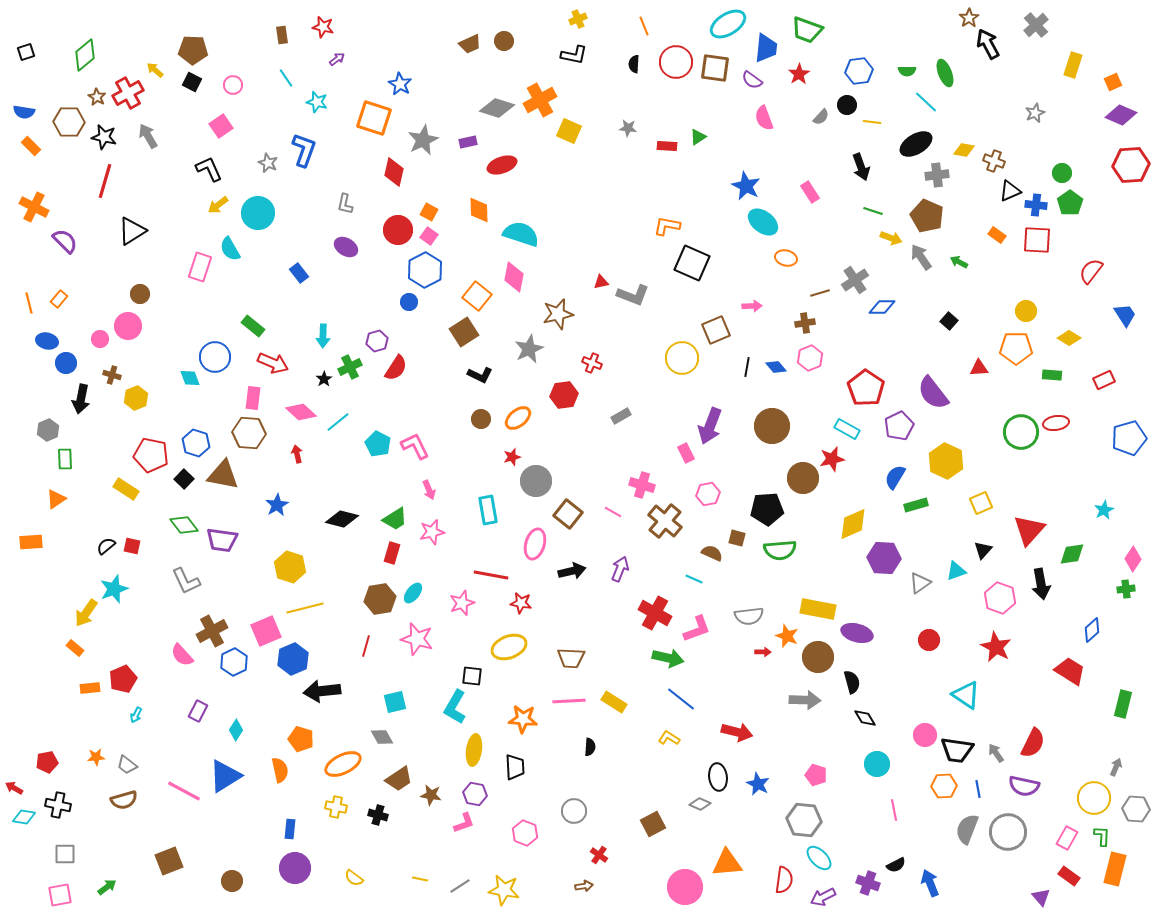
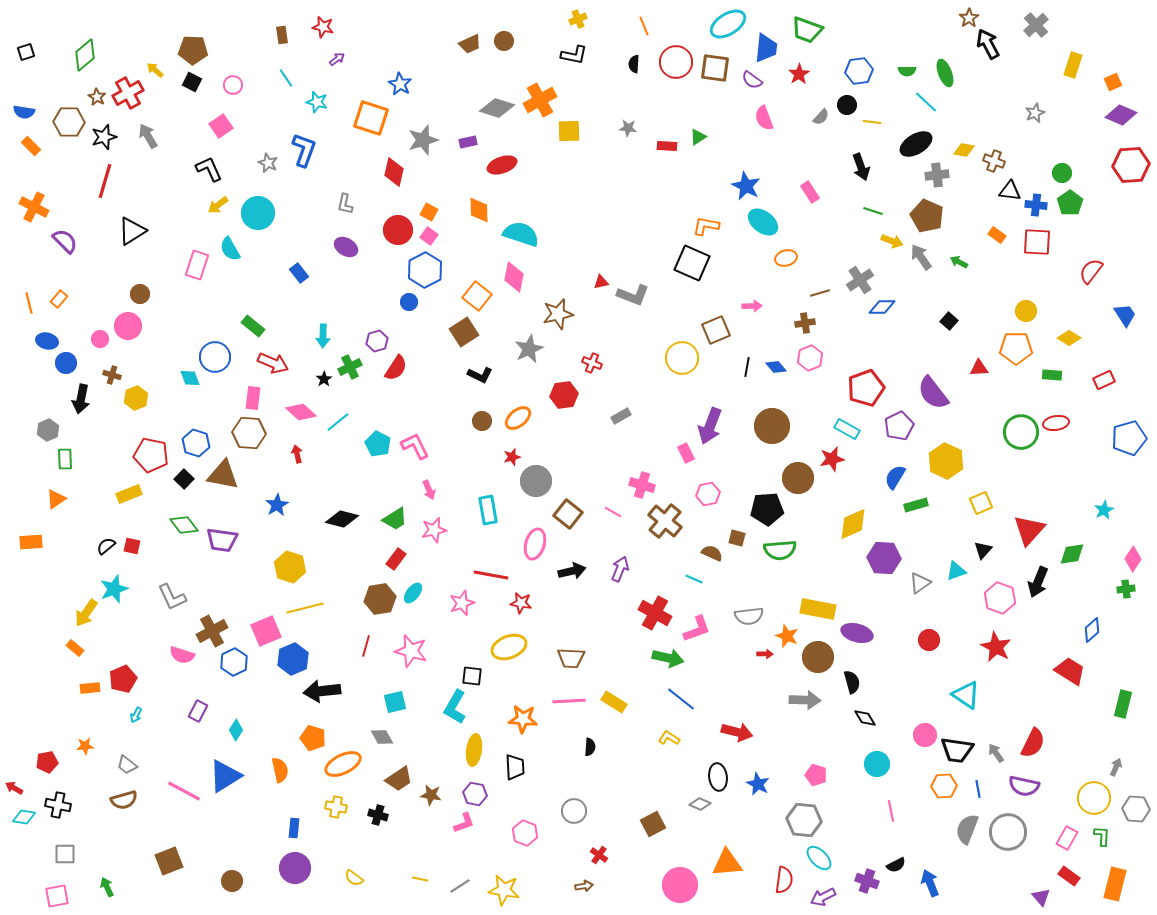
orange square at (374, 118): moved 3 px left
yellow square at (569, 131): rotated 25 degrees counterclockwise
black star at (104, 137): rotated 30 degrees counterclockwise
gray star at (423, 140): rotated 8 degrees clockwise
black triangle at (1010, 191): rotated 30 degrees clockwise
orange L-shape at (667, 226): moved 39 px right
yellow arrow at (891, 238): moved 1 px right, 3 px down
red square at (1037, 240): moved 2 px down
orange ellipse at (786, 258): rotated 30 degrees counterclockwise
pink rectangle at (200, 267): moved 3 px left, 2 px up
gray cross at (855, 280): moved 5 px right
red pentagon at (866, 388): rotated 18 degrees clockwise
brown circle at (481, 419): moved 1 px right, 2 px down
brown circle at (803, 478): moved 5 px left
yellow rectangle at (126, 489): moved 3 px right, 5 px down; rotated 55 degrees counterclockwise
pink star at (432, 532): moved 2 px right, 2 px up
red rectangle at (392, 553): moved 4 px right, 6 px down; rotated 20 degrees clockwise
gray L-shape at (186, 581): moved 14 px left, 16 px down
black arrow at (1041, 584): moved 3 px left, 2 px up; rotated 32 degrees clockwise
pink star at (417, 639): moved 6 px left, 12 px down
red arrow at (763, 652): moved 2 px right, 2 px down
pink semicircle at (182, 655): rotated 30 degrees counterclockwise
orange pentagon at (301, 739): moved 12 px right, 1 px up
orange star at (96, 757): moved 11 px left, 11 px up
pink line at (894, 810): moved 3 px left, 1 px down
blue rectangle at (290, 829): moved 4 px right, 1 px up
orange rectangle at (1115, 869): moved 15 px down
purple cross at (868, 883): moved 1 px left, 2 px up
green arrow at (107, 887): rotated 78 degrees counterclockwise
pink circle at (685, 887): moved 5 px left, 2 px up
pink square at (60, 895): moved 3 px left, 1 px down
